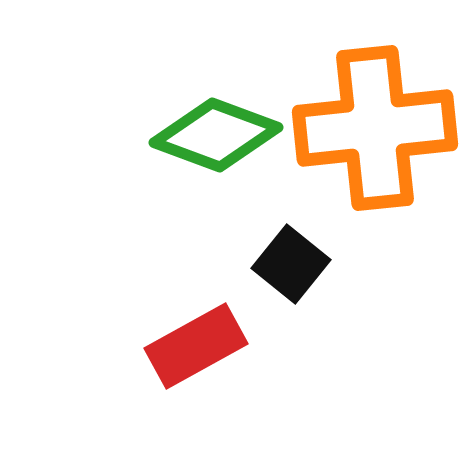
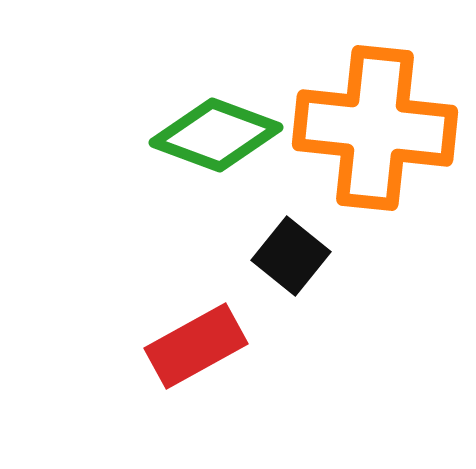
orange cross: rotated 12 degrees clockwise
black square: moved 8 px up
